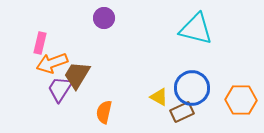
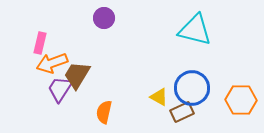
cyan triangle: moved 1 px left, 1 px down
